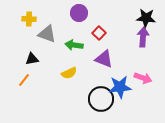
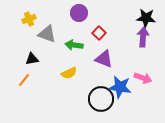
yellow cross: rotated 24 degrees counterclockwise
blue star: rotated 15 degrees clockwise
